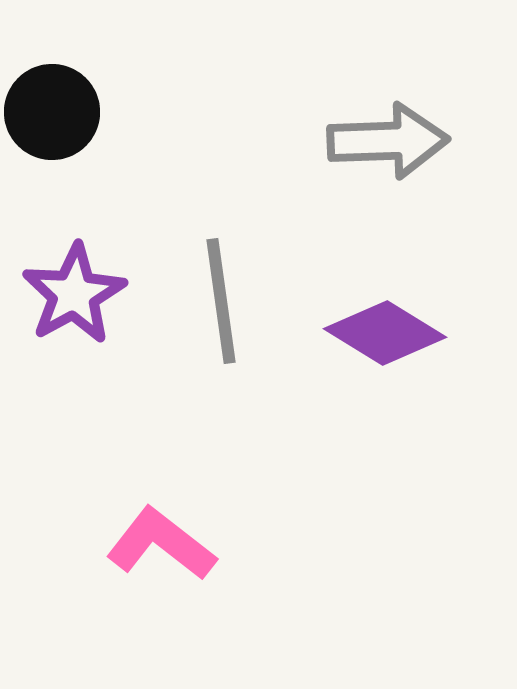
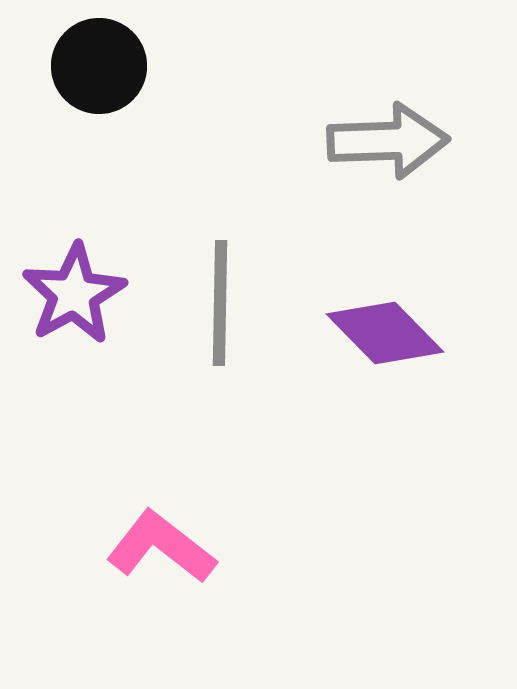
black circle: moved 47 px right, 46 px up
gray line: moved 1 px left, 2 px down; rotated 9 degrees clockwise
purple diamond: rotated 14 degrees clockwise
pink L-shape: moved 3 px down
